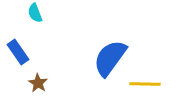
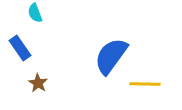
blue rectangle: moved 2 px right, 4 px up
blue semicircle: moved 1 px right, 2 px up
